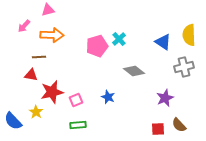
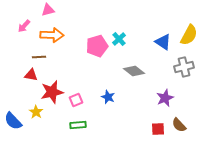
yellow semicircle: rotated 150 degrees counterclockwise
